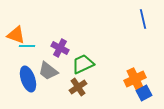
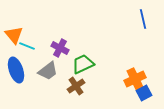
orange triangle: moved 2 px left; rotated 30 degrees clockwise
cyan line: rotated 21 degrees clockwise
gray trapezoid: rotated 75 degrees counterclockwise
blue ellipse: moved 12 px left, 9 px up
brown cross: moved 2 px left, 1 px up
